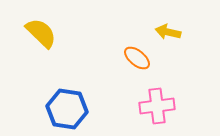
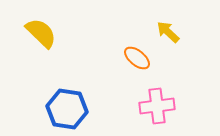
yellow arrow: rotated 30 degrees clockwise
